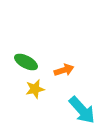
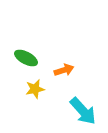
green ellipse: moved 4 px up
cyan arrow: moved 1 px right, 1 px down
